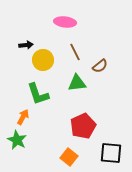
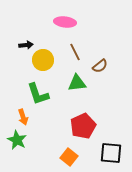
orange arrow: rotated 133 degrees clockwise
